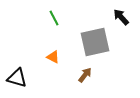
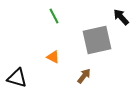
green line: moved 2 px up
gray square: moved 2 px right, 2 px up
brown arrow: moved 1 px left, 1 px down
